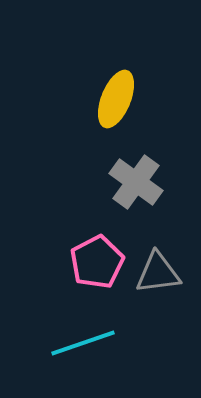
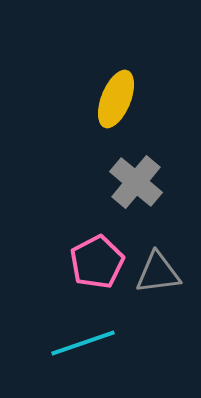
gray cross: rotated 4 degrees clockwise
